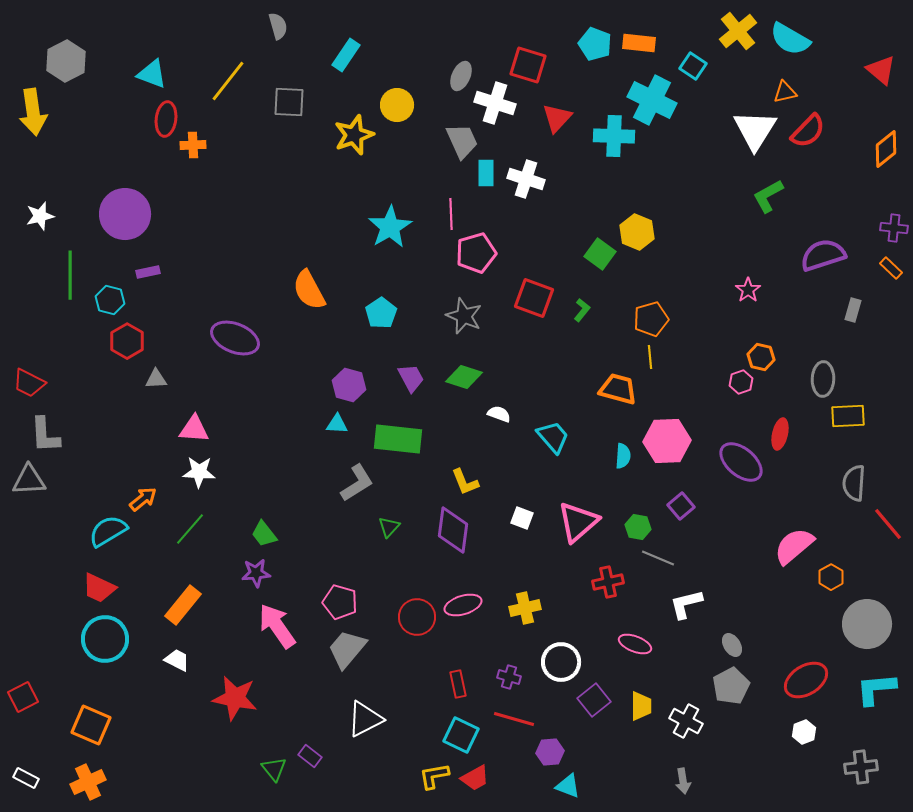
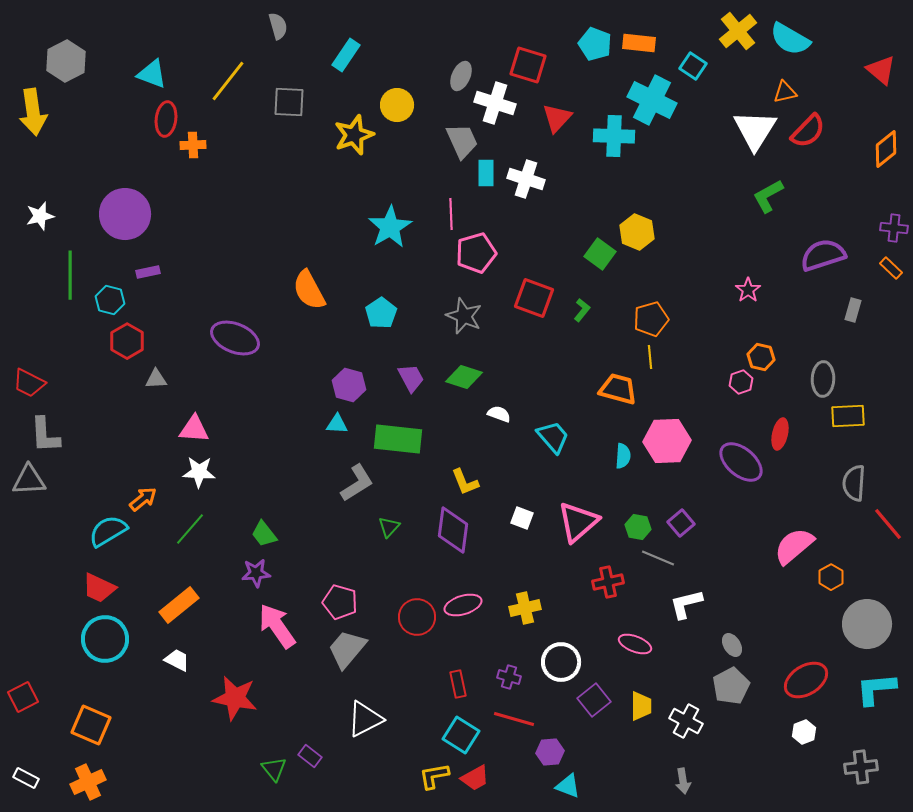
purple square at (681, 506): moved 17 px down
orange rectangle at (183, 605): moved 4 px left; rotated 12 degrees clockwise
cyan square at (461, 735): rotated 6 degrees clockwise
